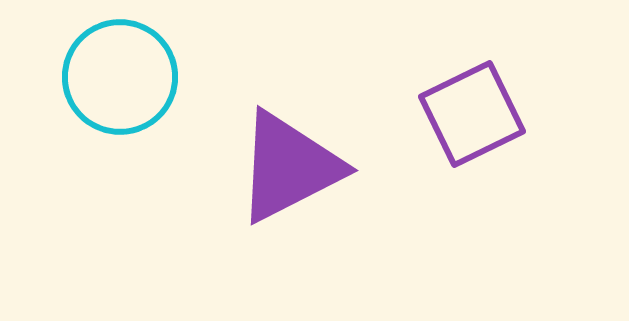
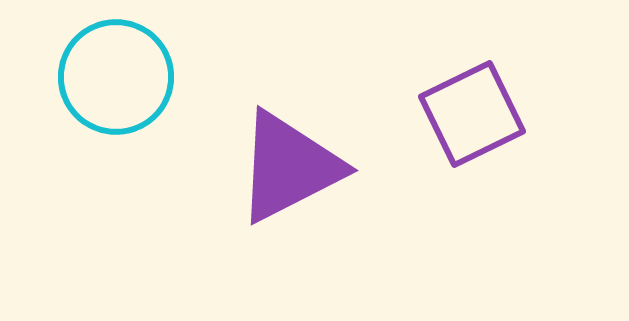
cyan circle: moved 4 px left
